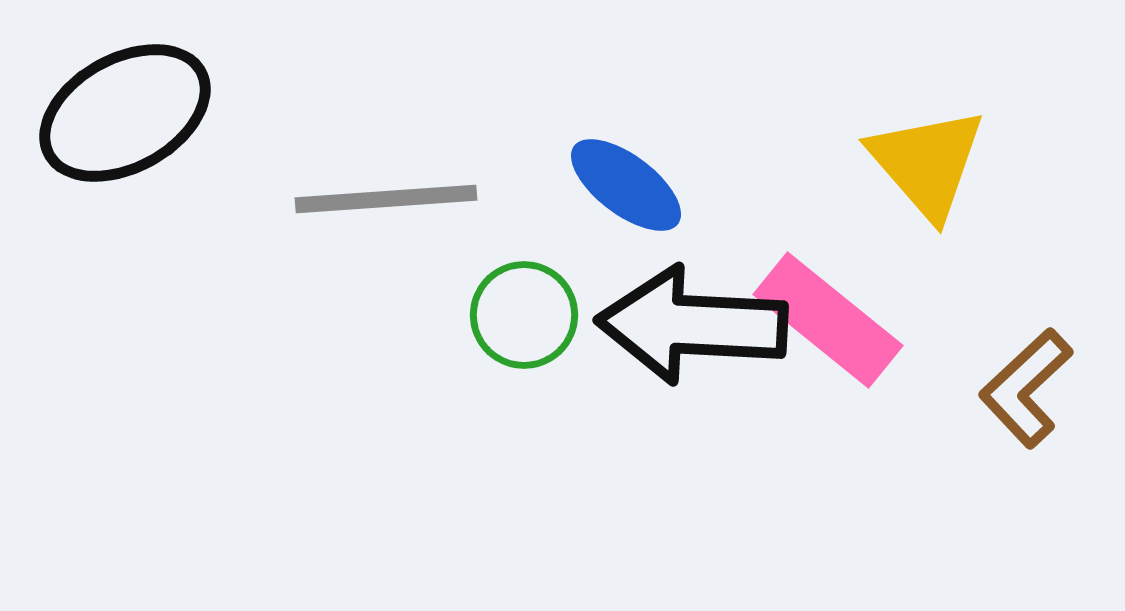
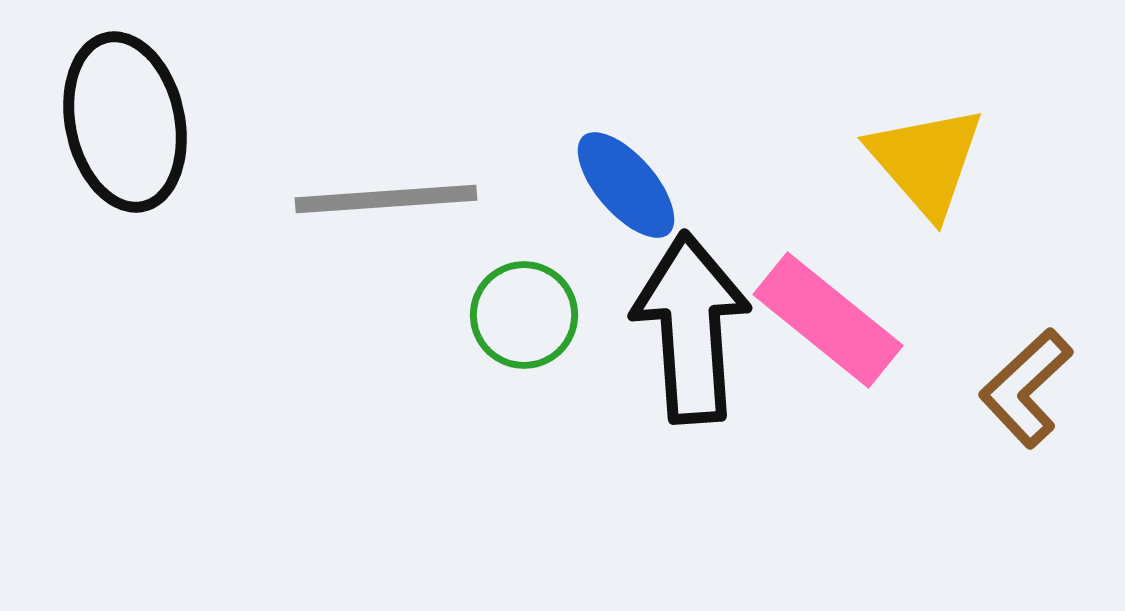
black ellipse: moved 9 px down; rotated 73 degrees counterclockwise
yellow triangle: moved 1 px left, 2 px up
blue ellipse: rotated 12 degrees clockwise
black arrow: moved 1 px left, 3 px down; rotated 83 degrees clockwise
